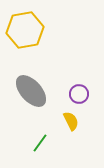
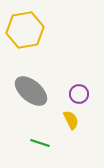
gray ellipse: rotated 8 degrees counterclockwise
yellow semicircle: moved 1 px up
green line: rotated 72 degrees clockwise
